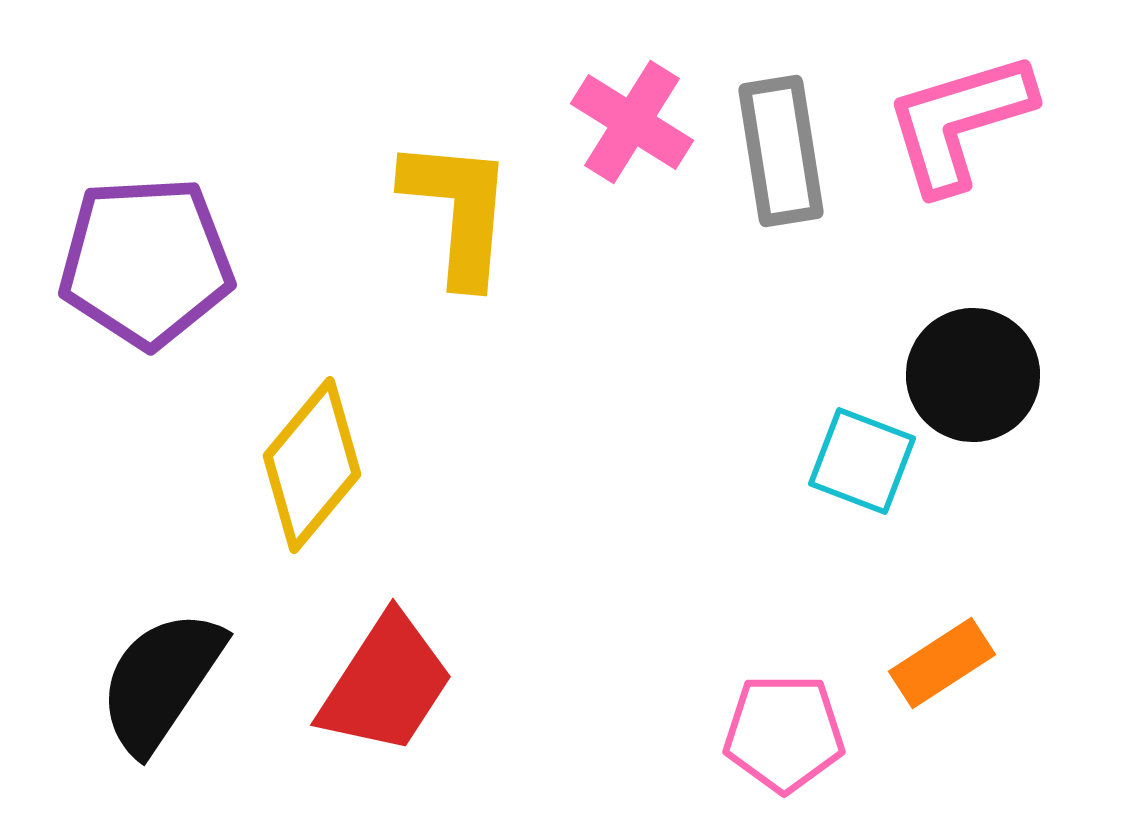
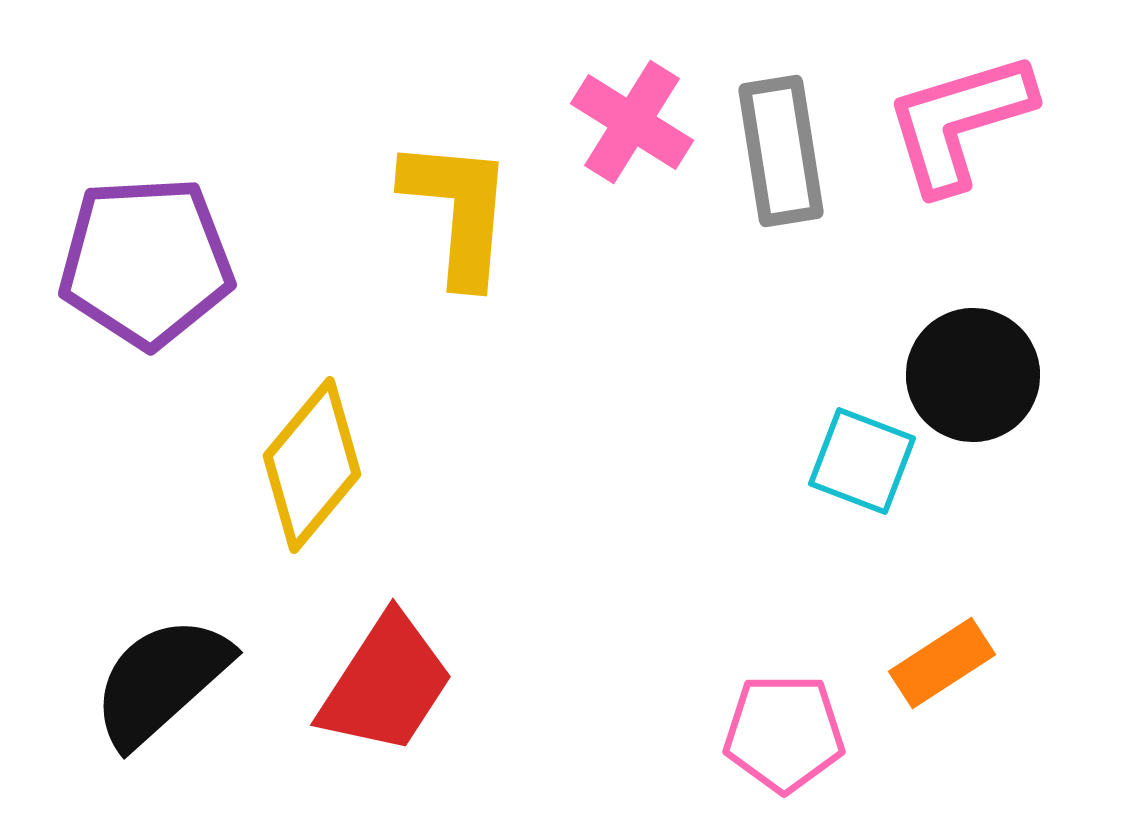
black semicircle: rotated 14 degrees clockwise
